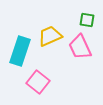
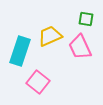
green square: moved 1 px left, 1 px up
